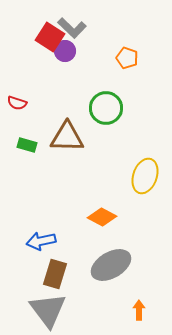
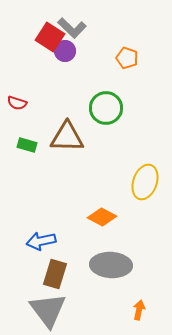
yellow ellipse: moved 6 px down
gray ellipse: rotated 33 degrees clockwise
orange arrow: rotated 12 degrees clockwise
